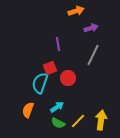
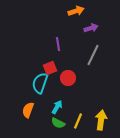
cyan arrow: rotated 24 degrees counterclockwise
yellow line: rotated 21 degrees counterclockwise
